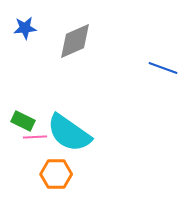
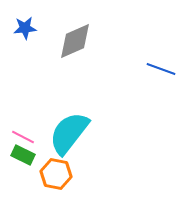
blue line: moved 2 px left, 1 px down
green rectangle: moved 34 px down
cyan semicircle: rotated 93 degrees clockwise
pink line: moved 12 px left; rotated 30 degrees clockwise
orange hexagon: rotated 12 degrees clockwise
